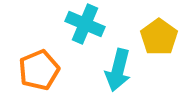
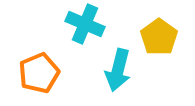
orange pentagon: moved 3 px down
